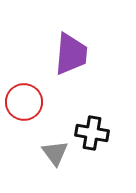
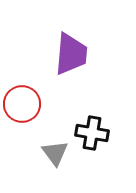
red circle: moved 2 px left, 2 px down
